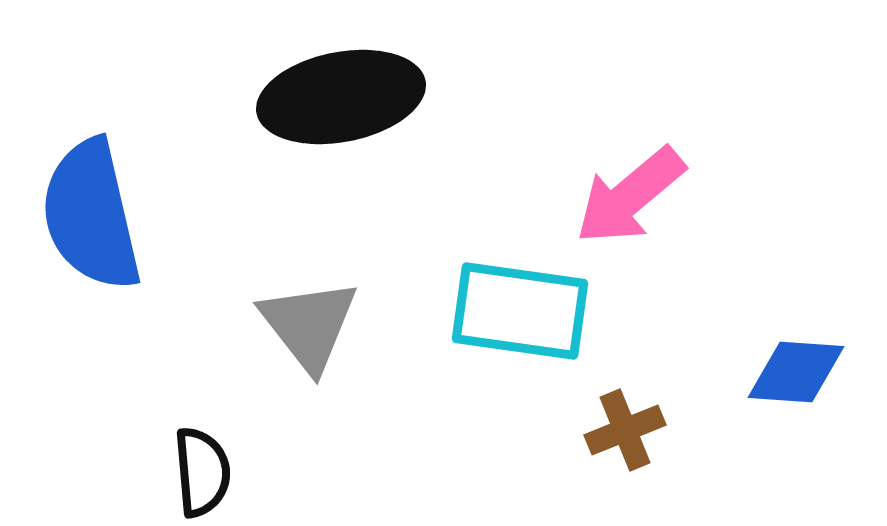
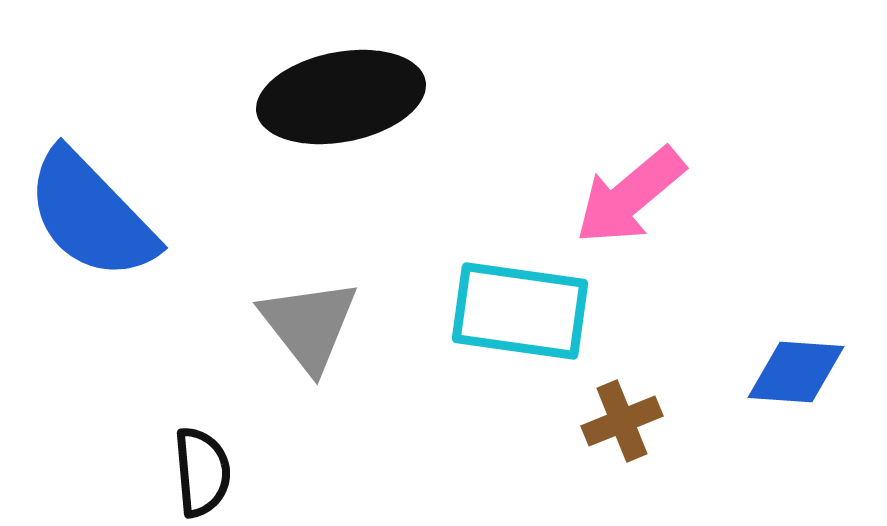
blue semicircle: rotated 31 degrees counterclockwise
brown cross: moved 3 px left, 9 px up
